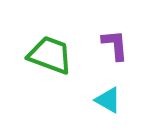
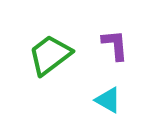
green trapezoid: rotated 57 degrees counterclockwise
